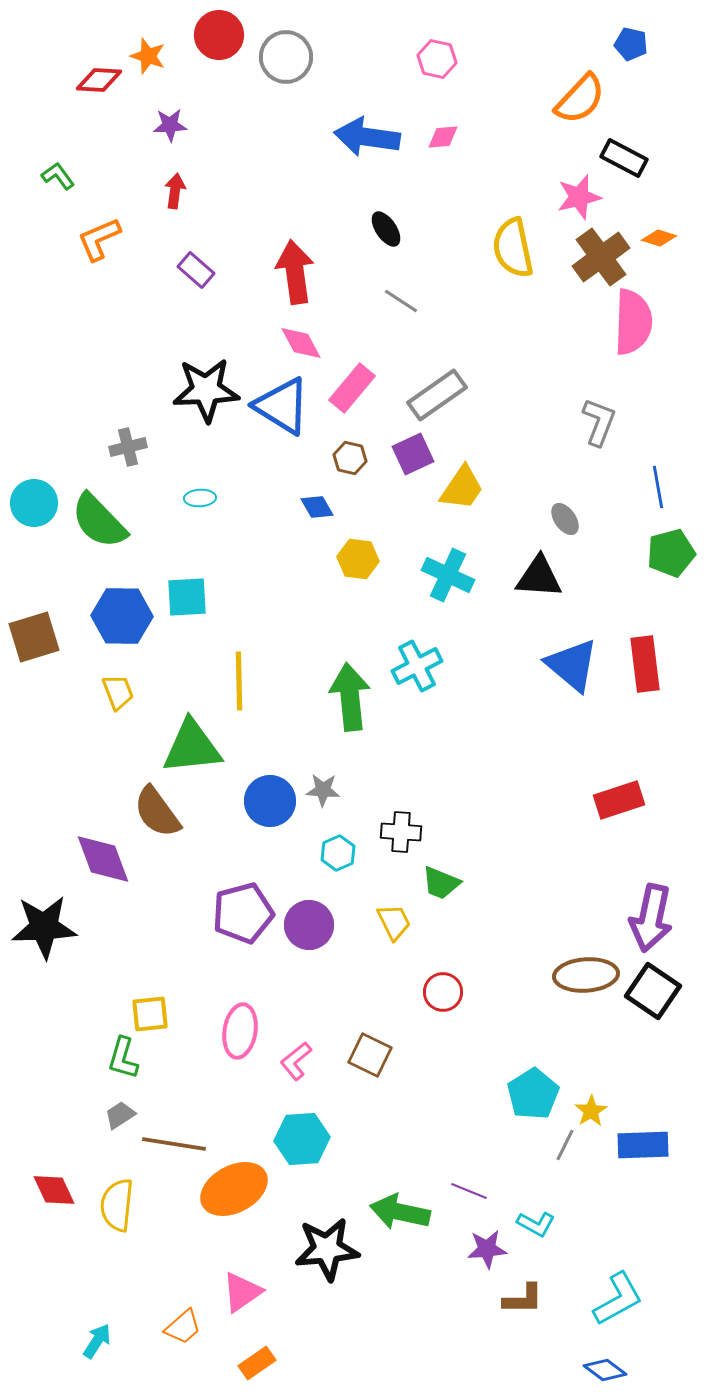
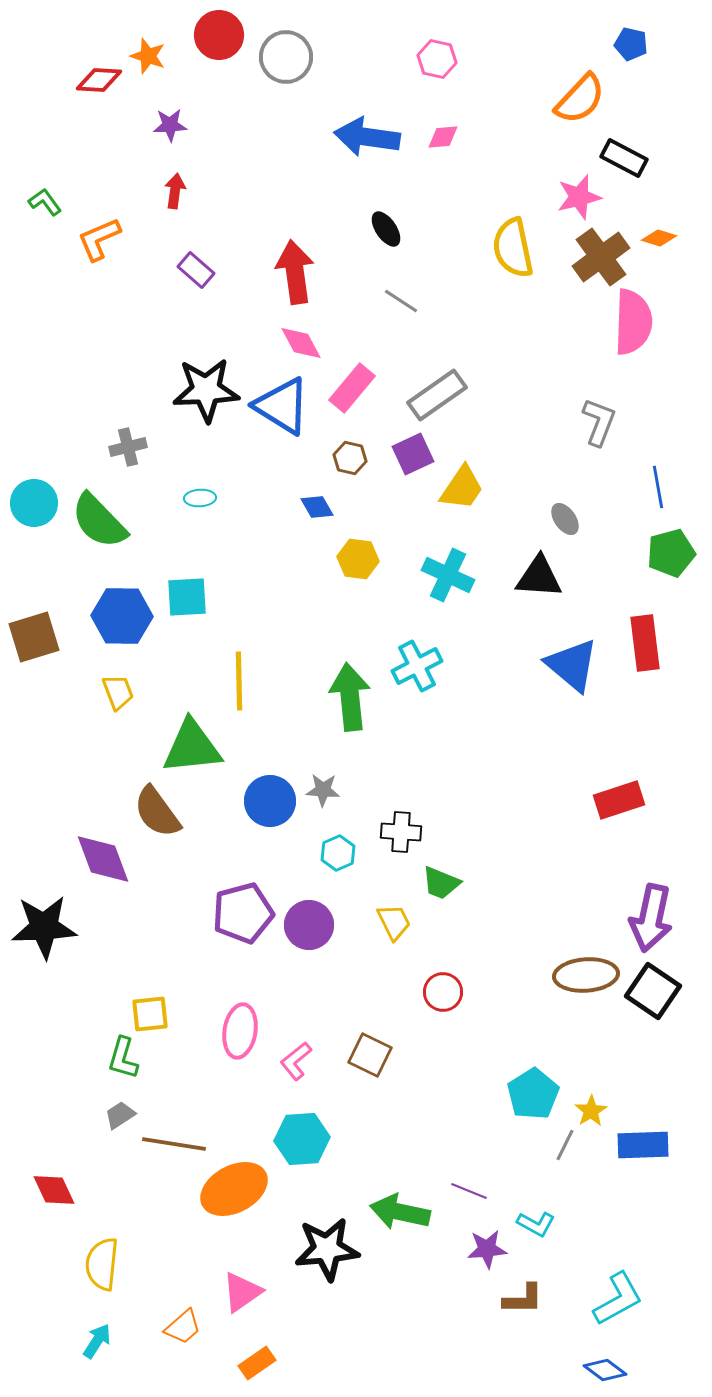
green L-shape at (58, 176): moved 13 px left, 26 px down
red rectangle at (645, 664): moved 21 px up
yellow semicircle at (117, 1205): moved 15 px left, 59 px down
